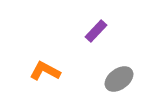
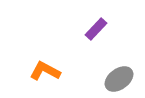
purple rectangle: moved 2 px up
